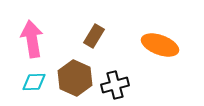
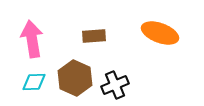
brown rectangle: rotated 55 degrees clockwise
orange ellipse: moved 12 px up
black cross: rotated 8 degrees counterclockwise
